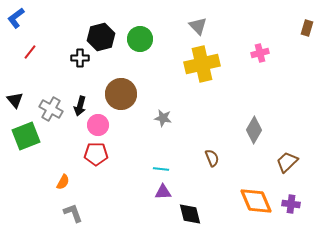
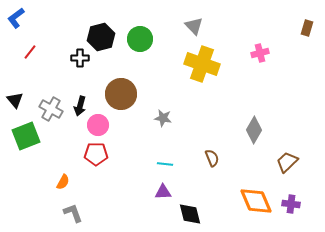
gray triangle: moved 4 px left
yellow cross: rotated 32 degrees clockwise
cyan line: moved 4 px right, 5 px up
